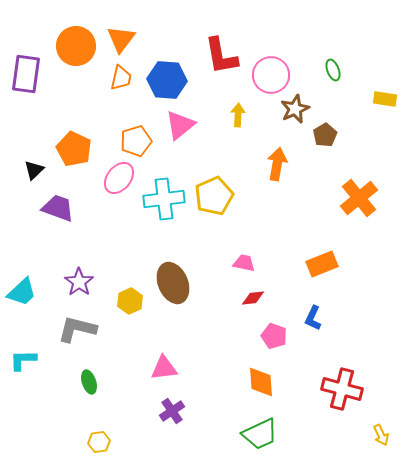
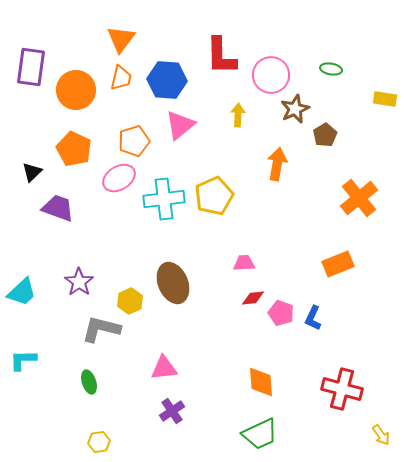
orange circle at (76, 46): moved 44 px down
red L-shape at (221, 56): rotated 9 degrees clockwise
green ellipse at (333, 70): moved 2 px left, 1 px up; rotated 60 degrees counterclockwise
purple rectangle at (26, 74): moved 5 px right, 7 px up
orange pentagon at (136, 141): moved 2 px left
black triangle at (34, 170): moved 2 px left, 2 px down
pink ellipse at (119, 178): rotated 20 degrees clockwise
pink trapezoid at (244, 263): rotated 15 degrees counterclockwise
orange rectangle at (322, 264): moved 16 px right
gray L-shape at (77, 329): moved 24 px right
pink pentagon at (274, 336): moved 7 px right, 23 px up
yellow arrow at (381, 435): rotated 10 degrees counterclockwise
